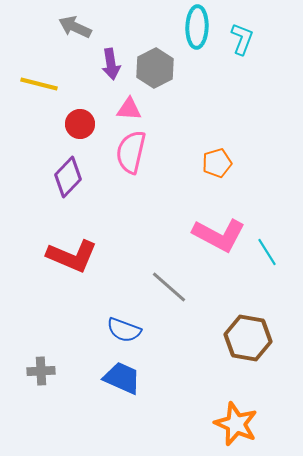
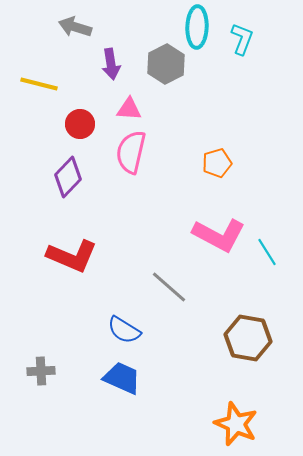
gray arrow: rotated 8 degrees counterclockwise
gray hexagon: moved 11 px right, 4 px up
blue semicircle: rotated 12 degrees clockwise
